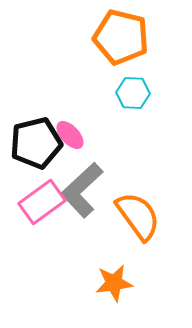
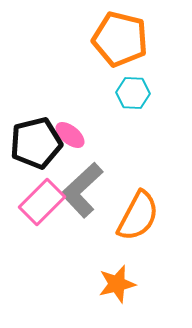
orange pentagon: moved 1 px left, 2 px down
pink ellipse: rotated 8 degrees counterclockwise
pink rectangle: rotated 9 degrees counterclockwise
orange semicircle: rotated 64 degrees clockwise
orange star: moved 3 px right, 1 px down; rotated 6 degrees counterclockwise
